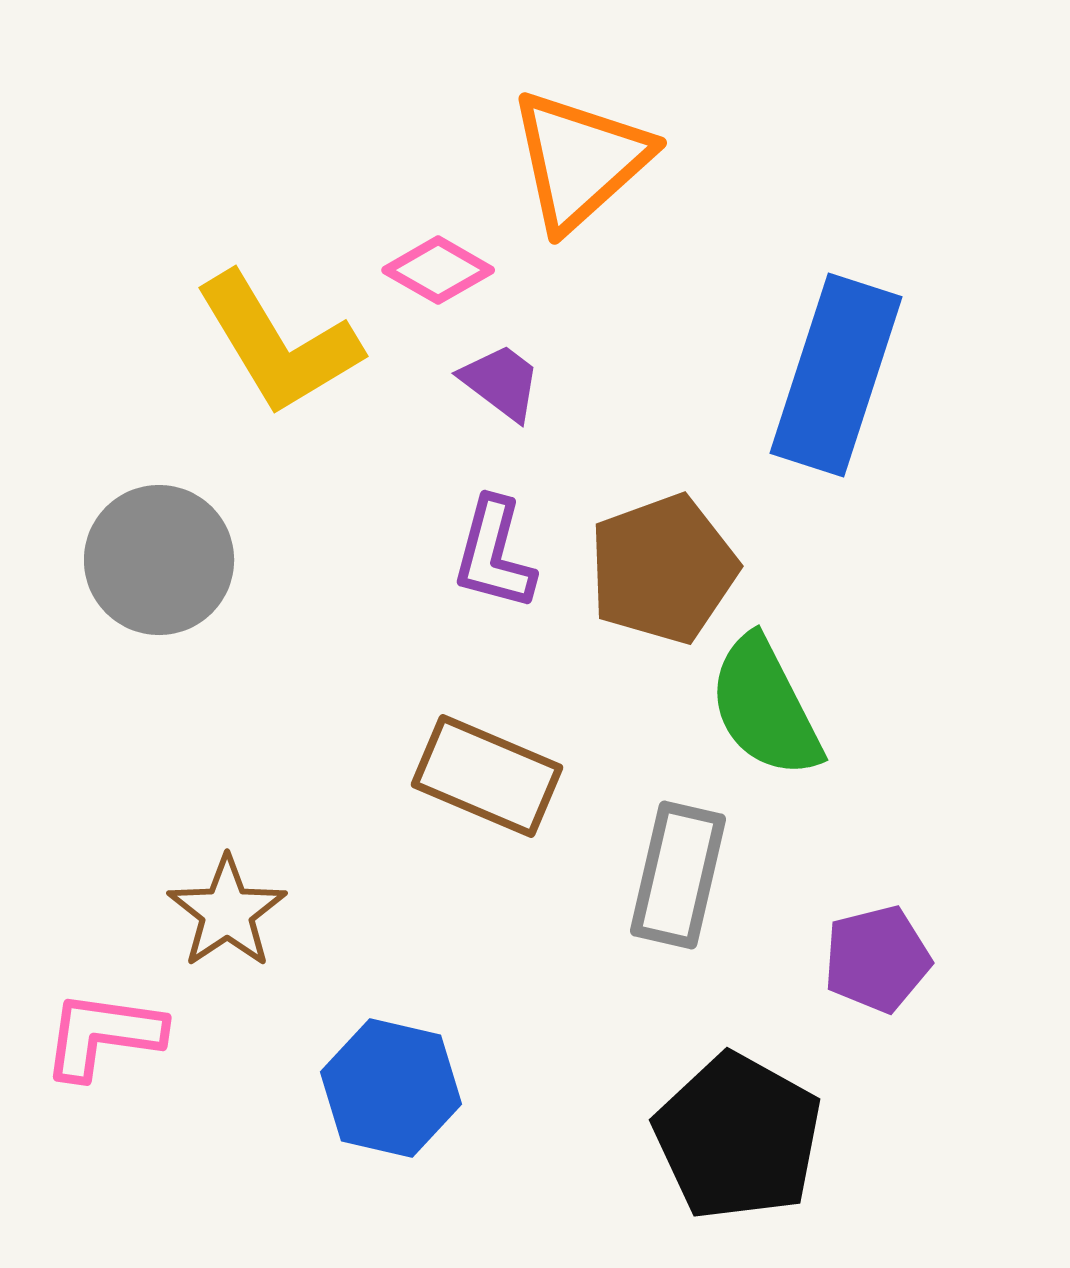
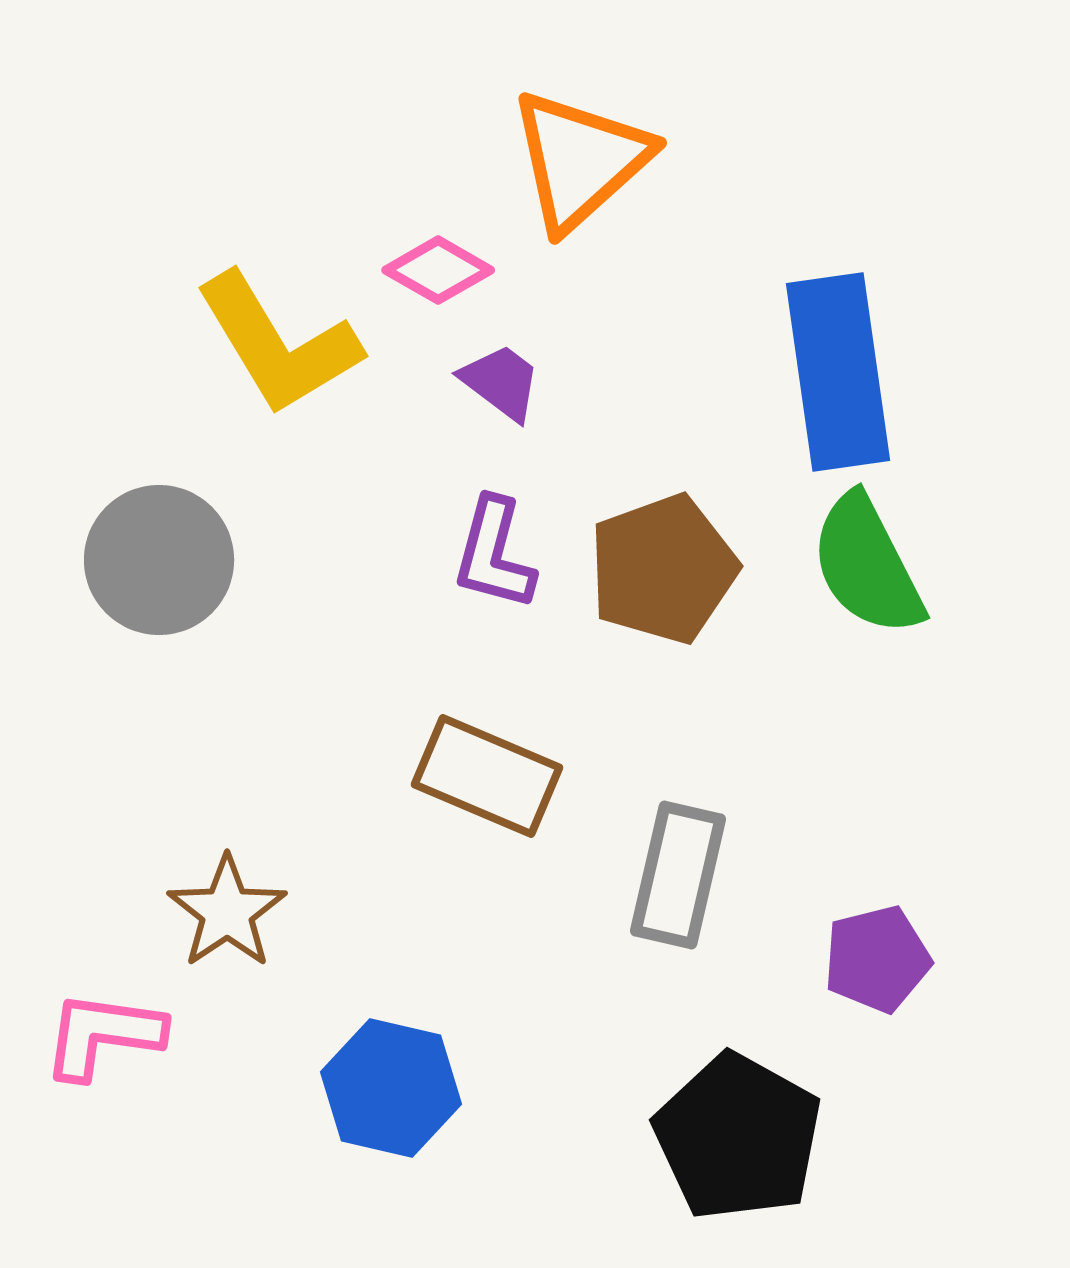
blue rectangle: moved 2 px right, 3 px up; rotated 26 degrees counterclockwise
green semicircle: moved 102 px right, 142 px up
